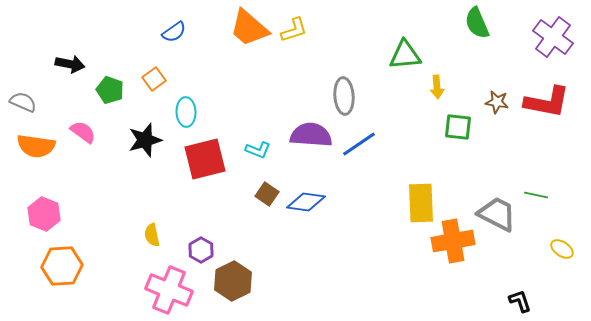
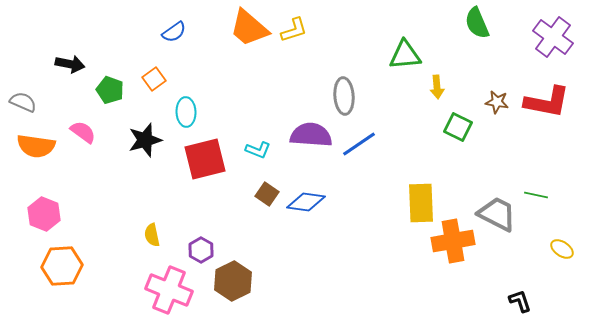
green square: rotated 20 degrees clockwise
